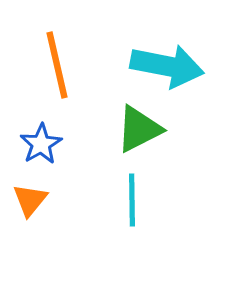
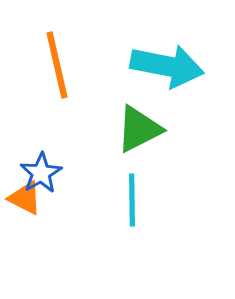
blue star: moved 29 px down
orange triangle: moved 5 px left, 2 px up; rotated 42 degrees counterclockwise
